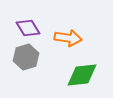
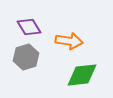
purple diamond: moved 1 px right, 1 px up
orange arrow: moved 1 px right, 3 px down
